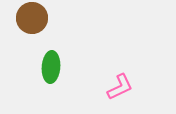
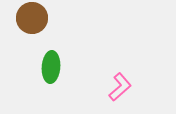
pink L-shape: rotated 16 degrees counterclockwise
